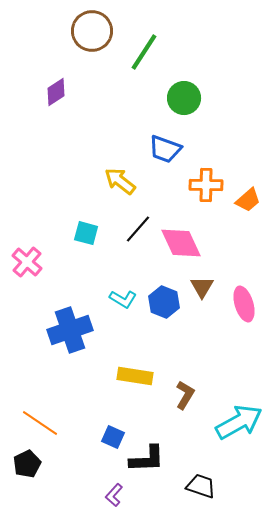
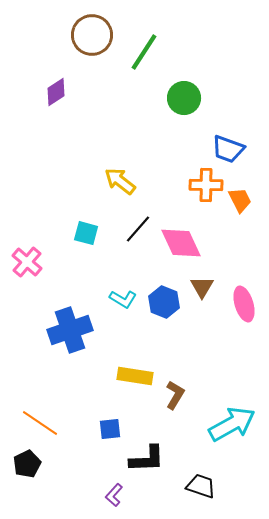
brown circle: moved 4 px down
blue trapezoid: moved 63 px right
orange trapezoid: moved 8 px left; rotated 76 degrees counterclockwise
brown L-shape: moved 10 px left
cyan arrow: moved 7 px left, 2 px down
blue square: moved 3 px left, 8 px up; rotated 30 degrees counterclockwise
